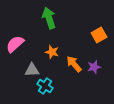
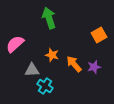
orange star: moved 3 px down
